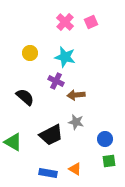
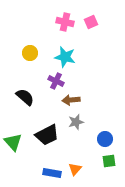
pink cross: rotated 30 degrees counterclockwise
brown arrow: moved 5 px left, 5 px down
gray star: rotated 28 degrees counterclockwise
black trapezoid: moved 4 px left
green triangle: rotated 18 degrees clockwise
orange triangle: rotated 40 degrees clockwise
blue rectangle: moved 4 px right
